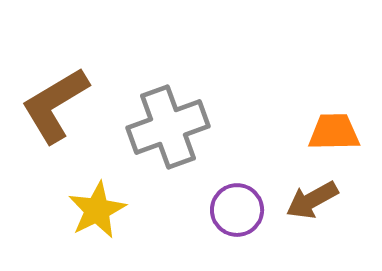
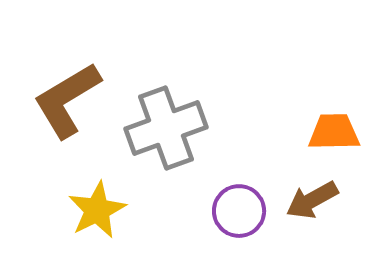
brown L-shape: moved 12 px right, 5 px up
gray cross: moved 2 px left, 1 px down
purple circle: moved 2 px right, 1 px down
